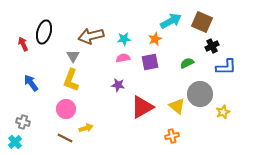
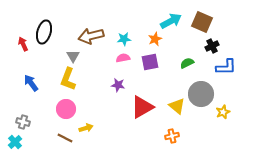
yellow L-shape: moved 3 px left, 1 px up
gray circle: moved 1 px right
